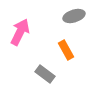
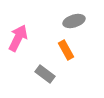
gray ellipse: moved 5 px down
pink arrow: moved 2 px left, 6 px down
